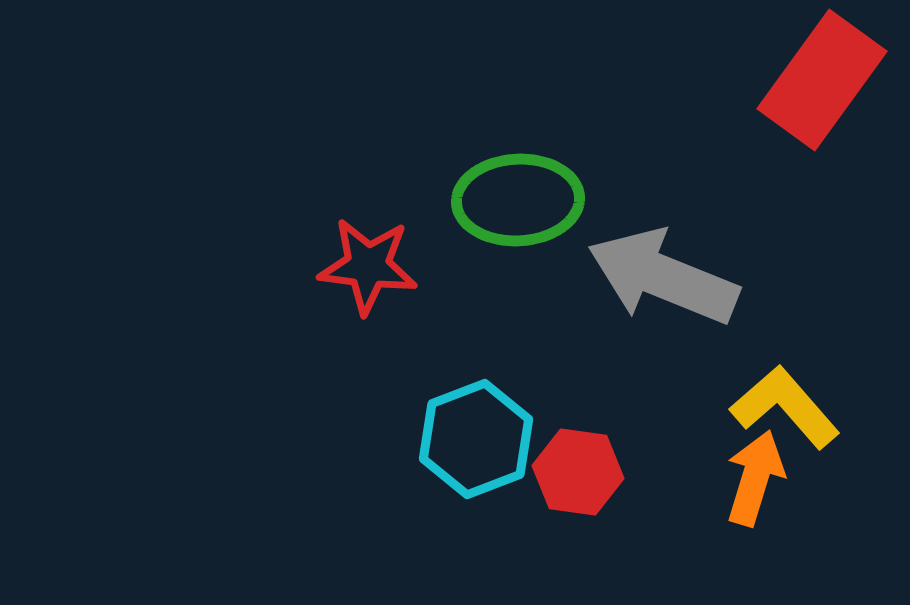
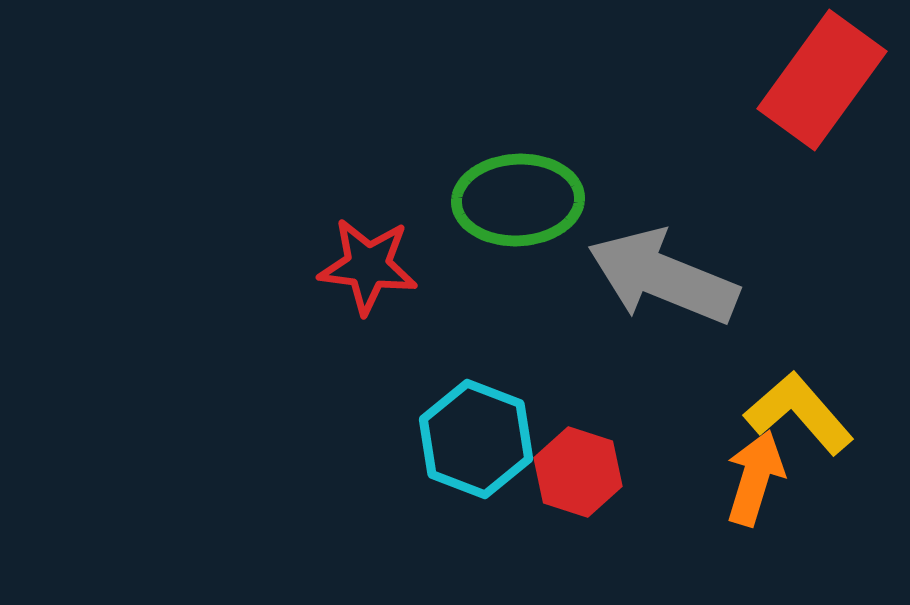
yellow L-shape: moved 14 px right, 6 px down
cyan hexagon: rotated 18 degrees counterclockwise
red hexagon: rotated 10 degrees clockwise
